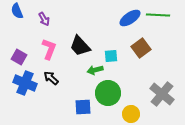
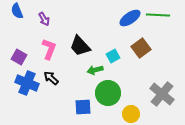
cyan square: moved 2 px right; rotated 24 degrees counterclockwise
blue cross: moved 2 px right
